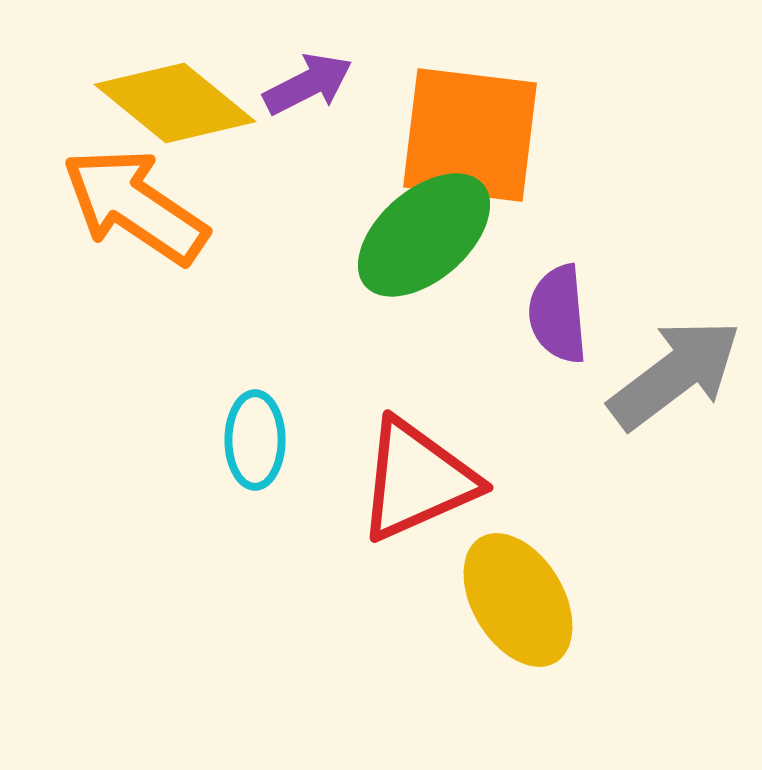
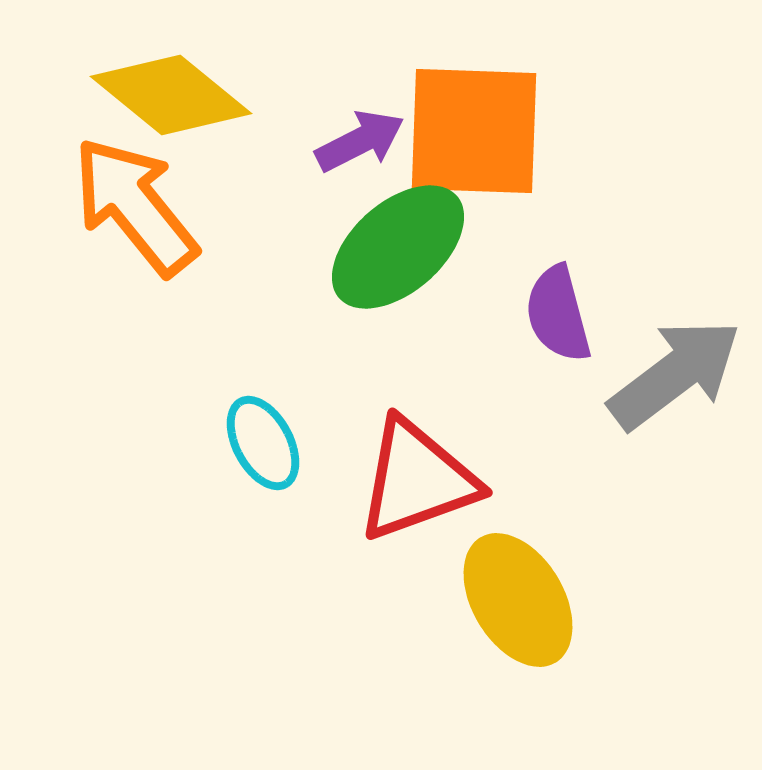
purple arrow: moved 52 px right, 57 px down
yellow diamond: moved 4 px left, 8 px up
orange square: moved 4 px right, 4 px up; rotated 5 degrees counterclockwise
orange arrow: rotated 17 degrees clockwise
green ellipse: moved 26 px left, 12 px down
purple semicircle: rotated 10 degrees counterclockwise
cyan ellipse: moved 8 px right, 3 px down; rotated 28 degrees counterclockwise
red triangle: rotated 4 degrees clockwise
